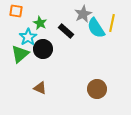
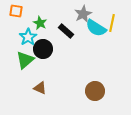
cyan semicircle: rotated 25 degrees counterclockwise
green triangle: moved 5 px right, 6 px down
brown circle: moved 2 px left, 2 px down
